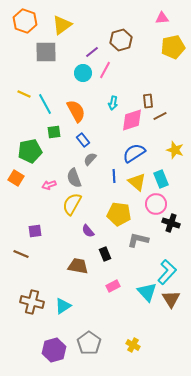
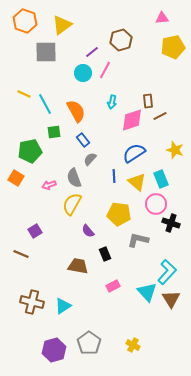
cyan arrow at (113, 103): moved 1 px left, 1 px up
purple square at (35, 231): rotated 24 degrees counterclockwise
